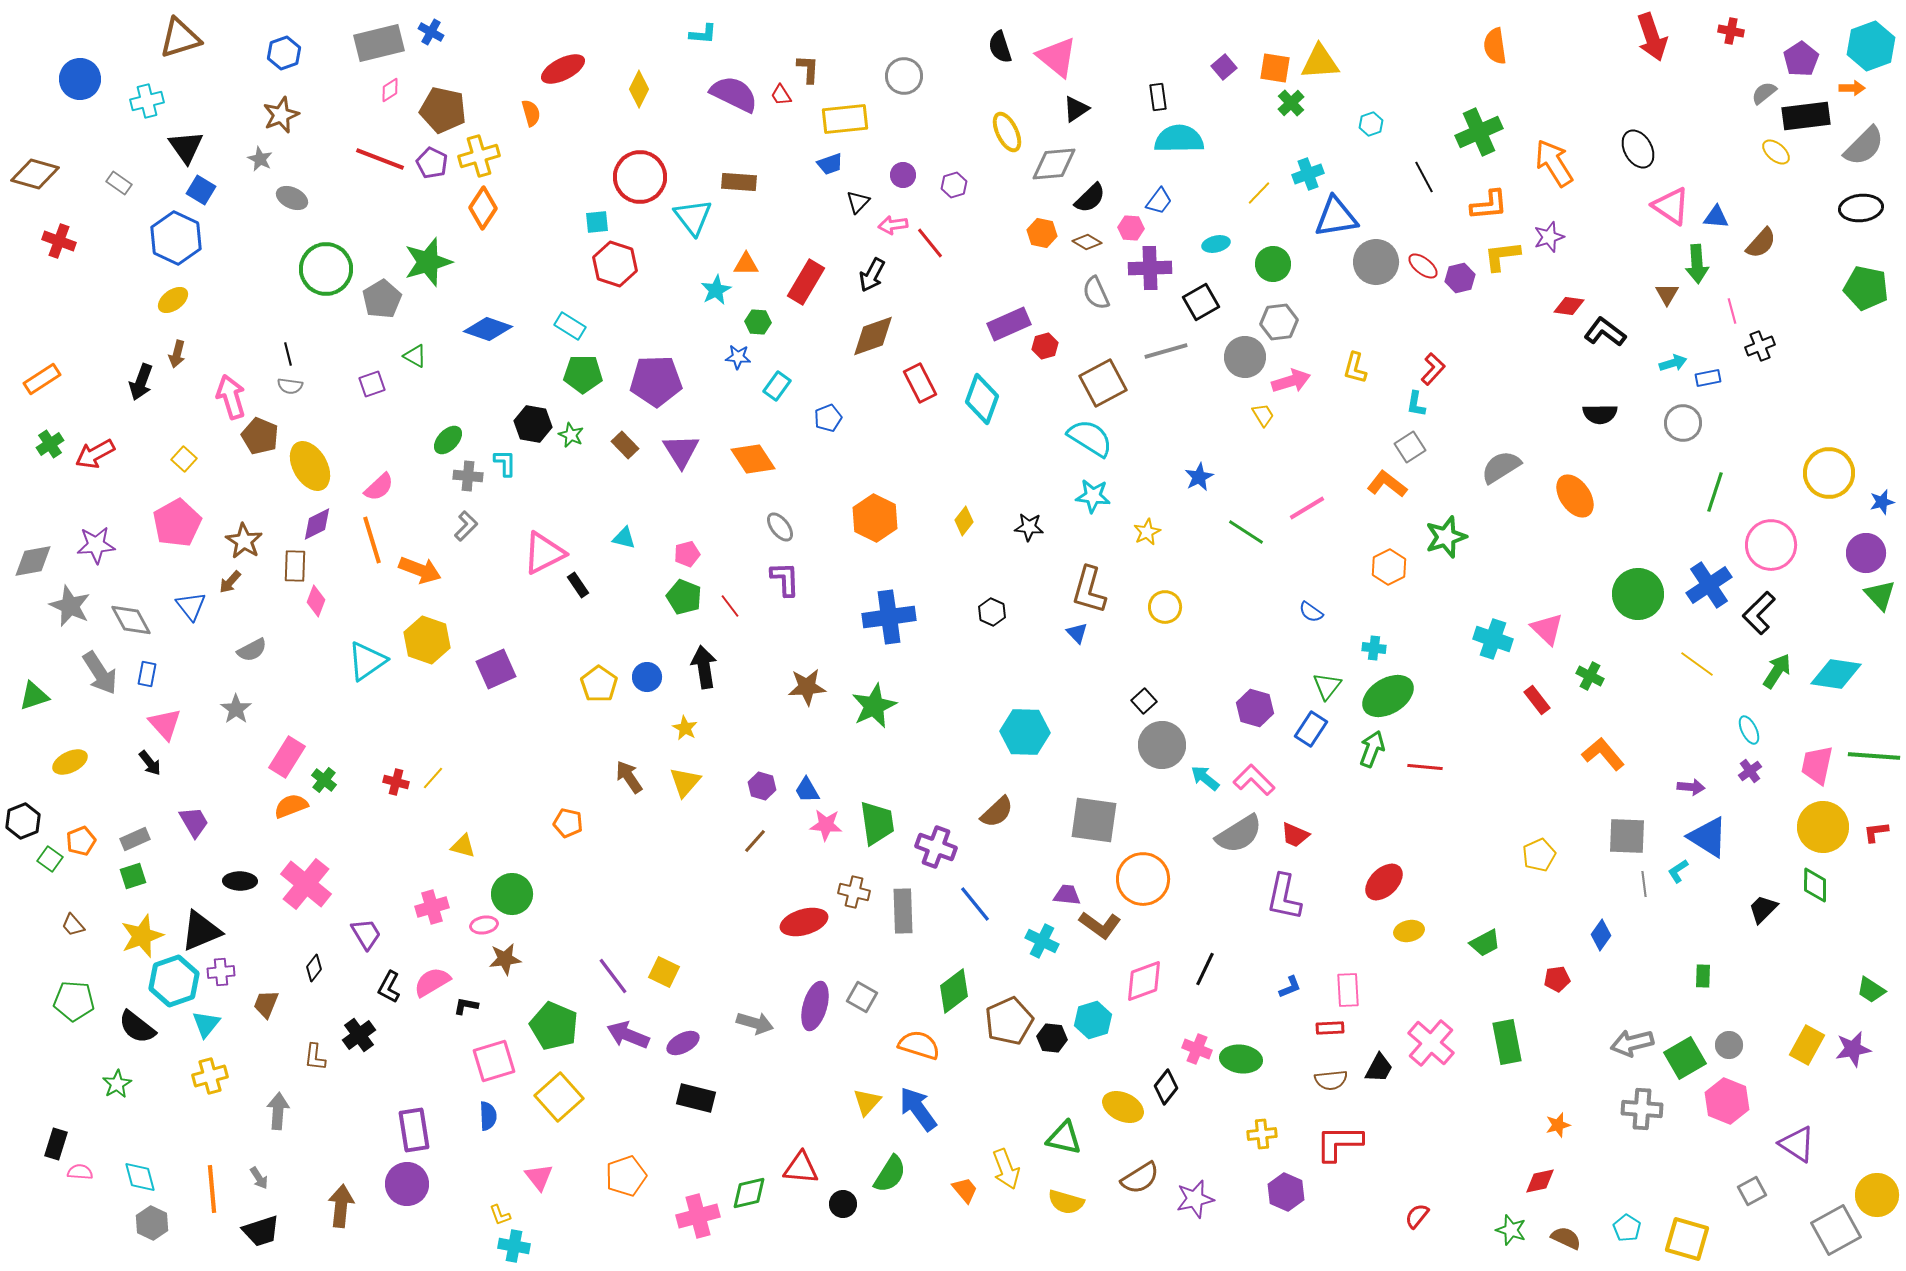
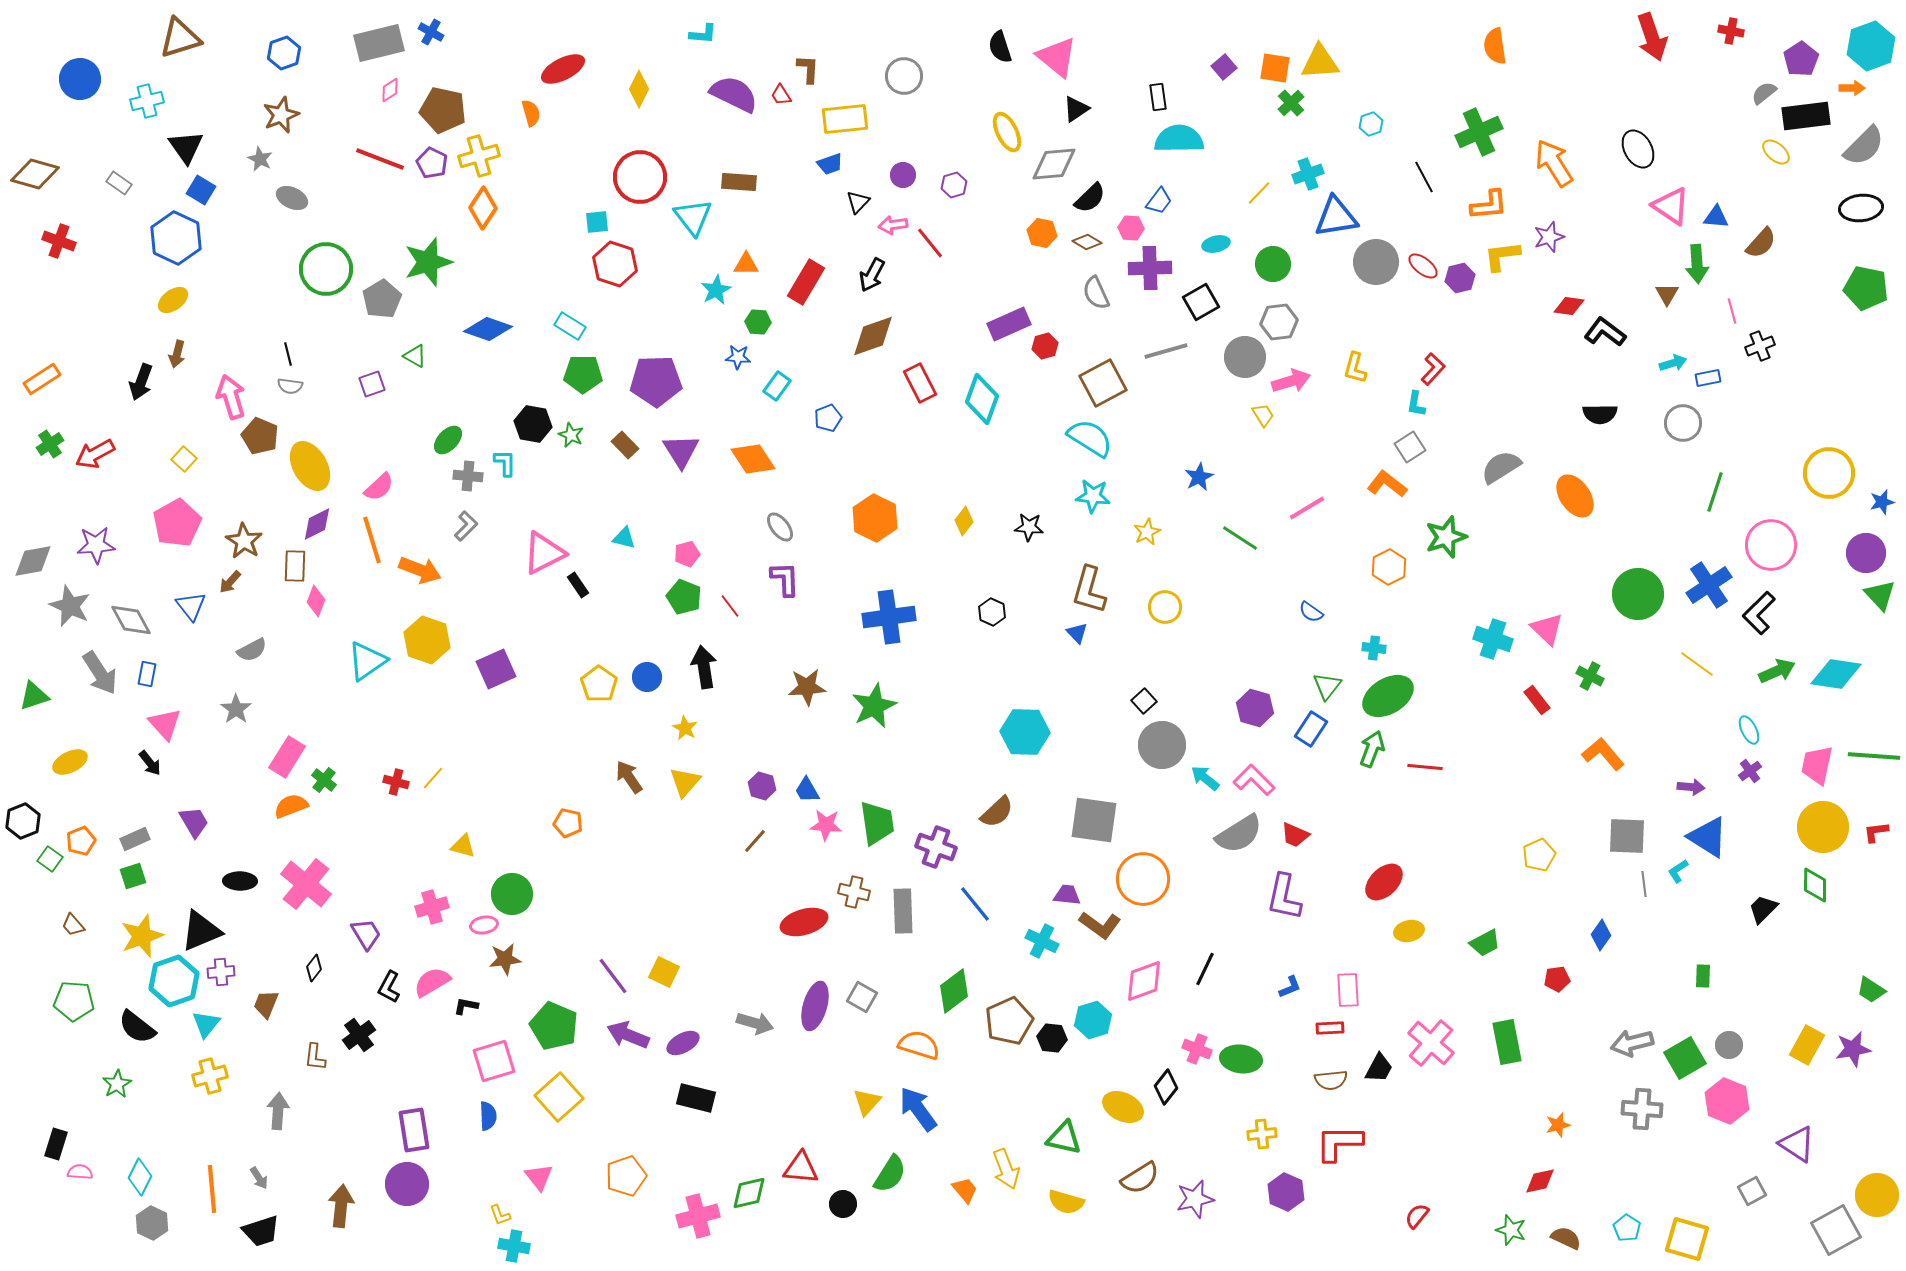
green line at (1246, 532): moved 6 px left, 6 px down
green arrow at (1777, 671): rotated 33 degrees clockwise
cyan diamond at (140, 1177): rotated 42 degrees clockwise
